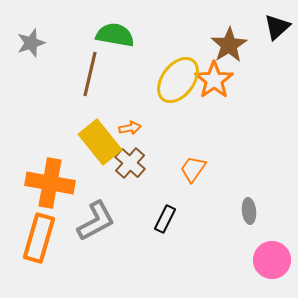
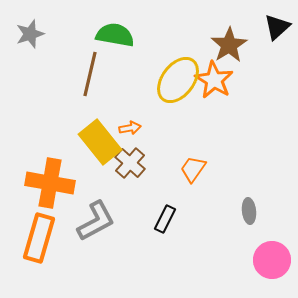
gray star: moved 1 px left, 9 px up
orange star: rotated 6 degrees counterclockwise
